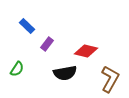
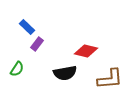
blue rectangle: moved 1 px down
purple rectangle: moved 10 px left
brown L-shape: rotated 56 degrees clockwise
